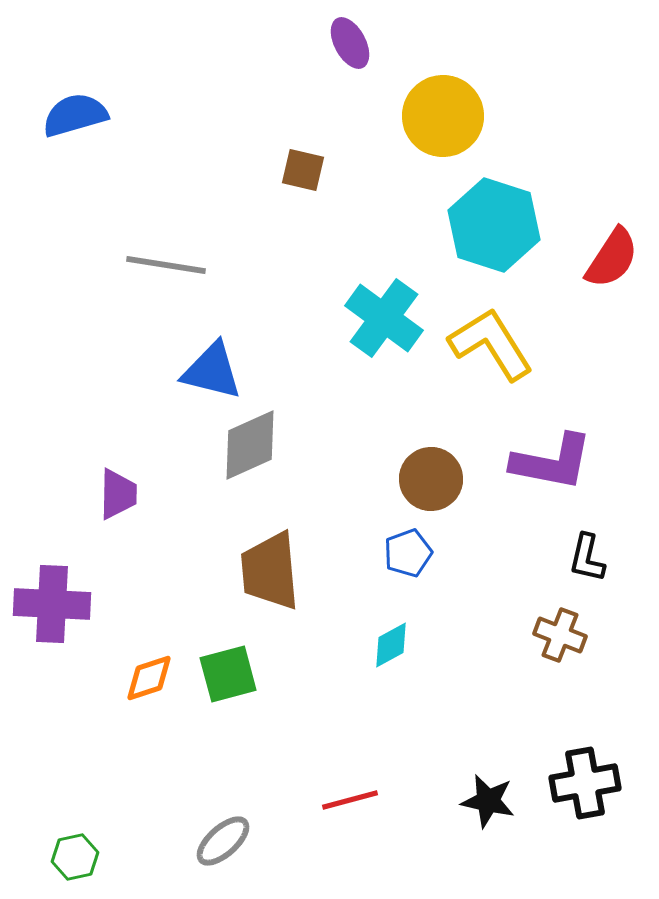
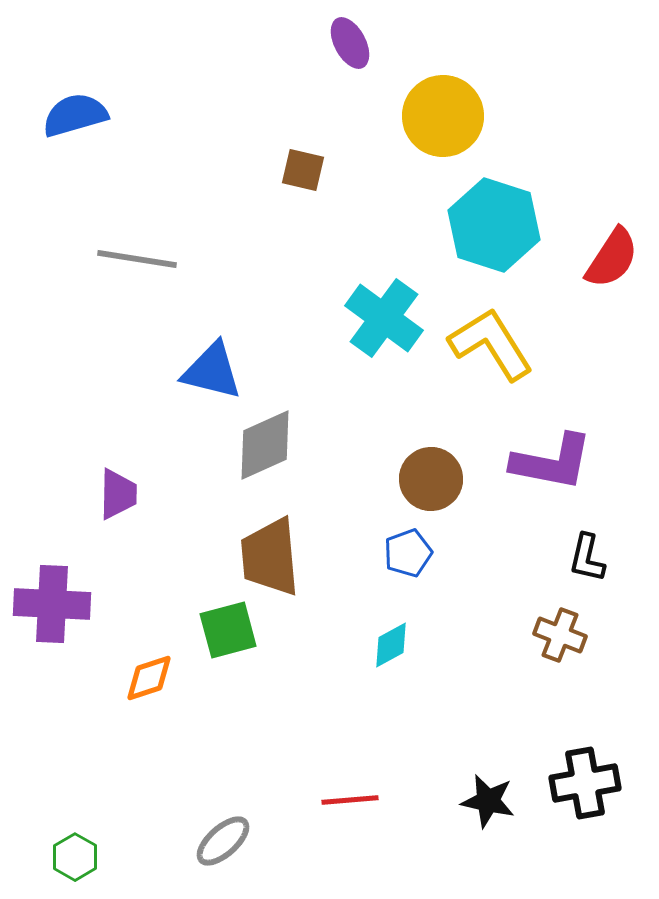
gray line: moved 29 px left, 6 px up
gray diamond: moved 15 px right
brown trapezoid: moved 14 px up
green square: moved 44 px up
red line: rotated 10 degrees clockwise
green hexagon: rotated 18 degrees counterclockwise
